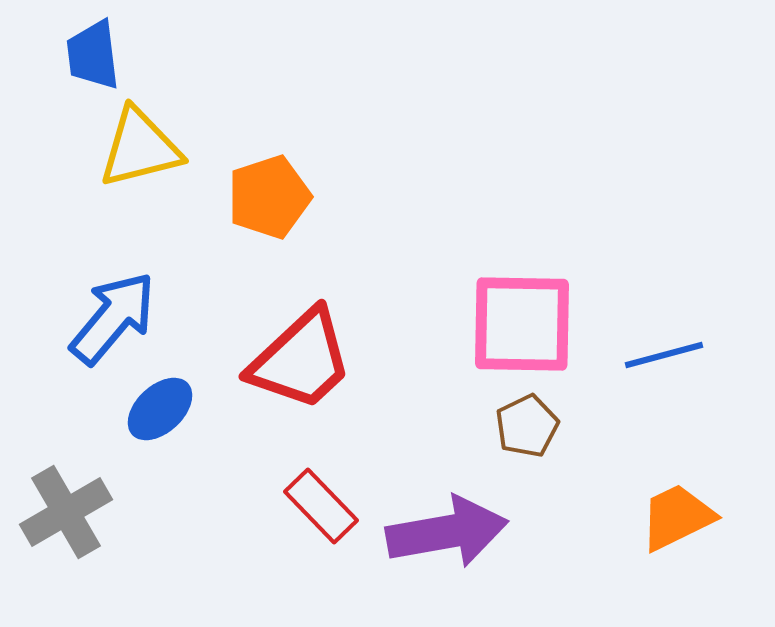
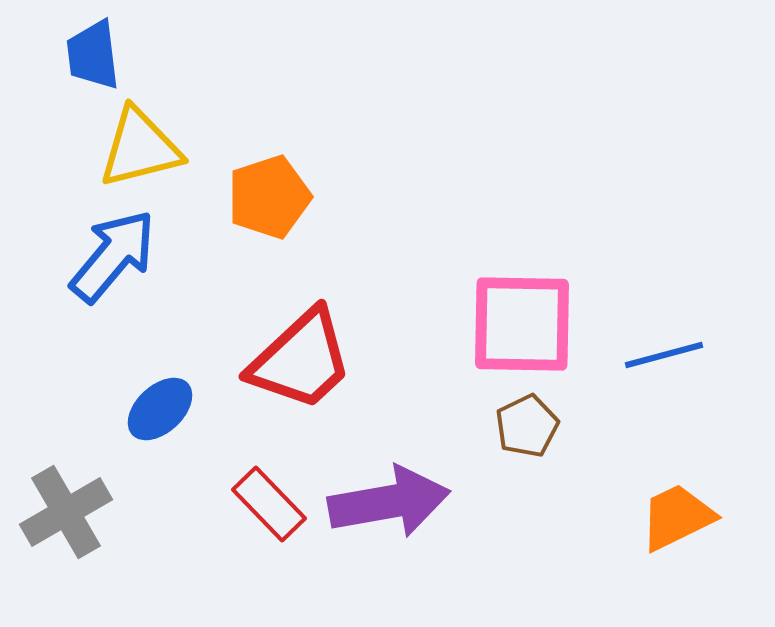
blue arrow: moved 62 px up
red rectangle: moved 52 px left, 2 px up
purple arrow: moved 58 px left, 30 px up
